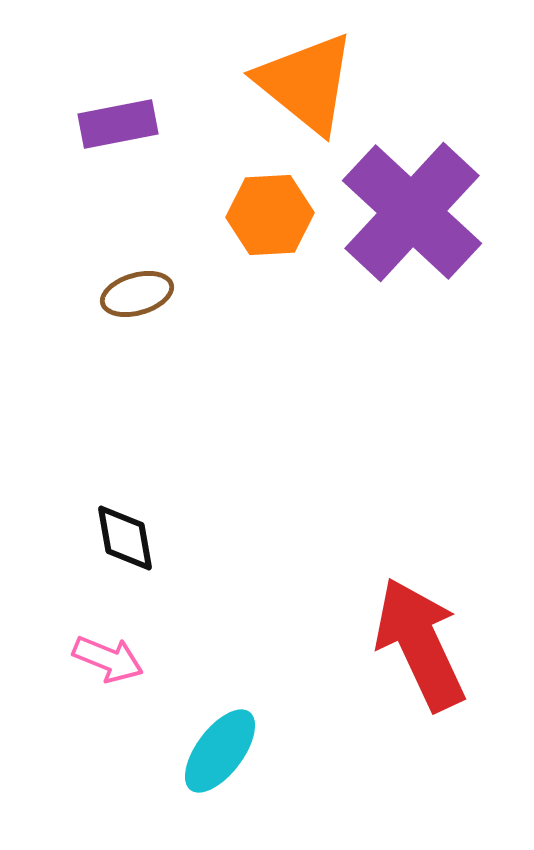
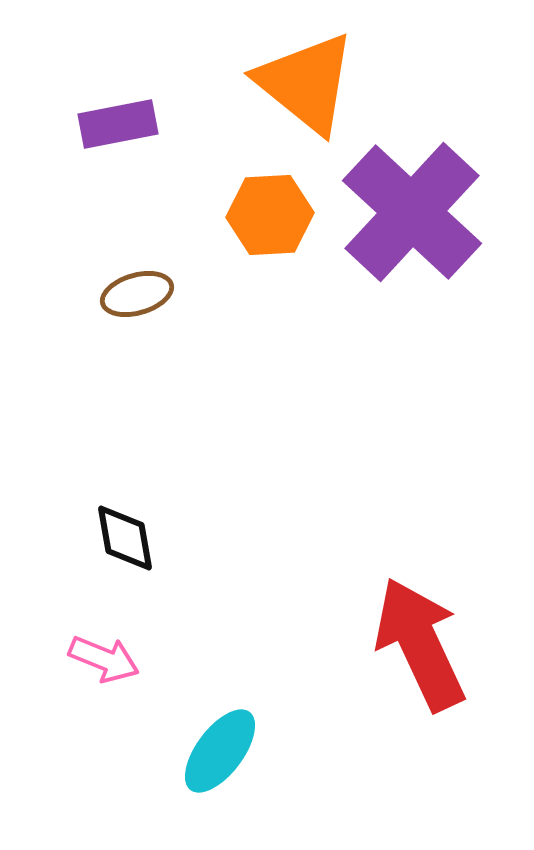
pink arrow: moved 4 px left
